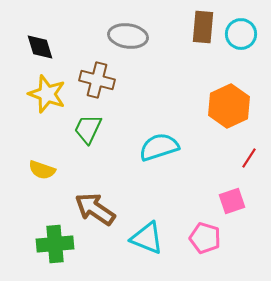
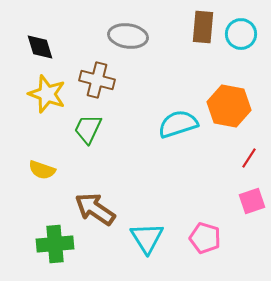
orange hexagon: rotated 24 degrees counterclockwise
cyan semicircle: moved 19 px right, 23 px up
pink square: moved 20 px right
cyan triangle: rotated 36 degrees clockwise
